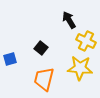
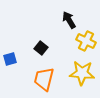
yellow star: moved 2 px right, 5 px down
